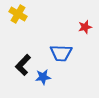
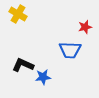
blue trapezoid: moved 9 px right, 3 px up
black L-shape: rotated 70 degrees clockwise
